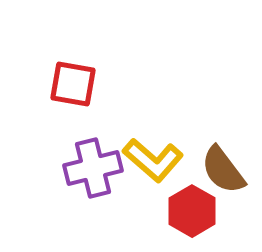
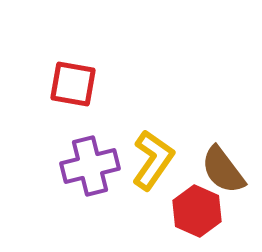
yellow L-shape: rotated 96 degrees counterclockwise
purple cross: moved 3 px left, 2 px up
red hexagon: moved 5 px right; rotated 6 degrees counterclockwise
